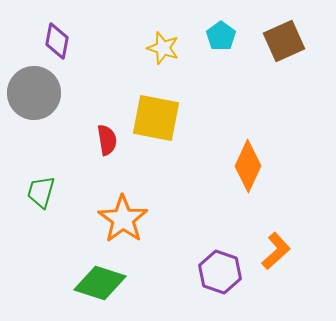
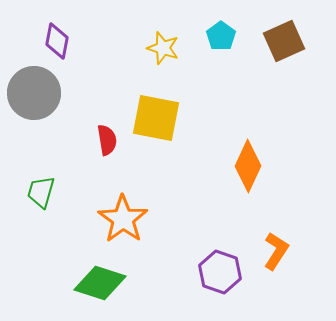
orange L-shape: rotated 15 degrees counterclockwise
